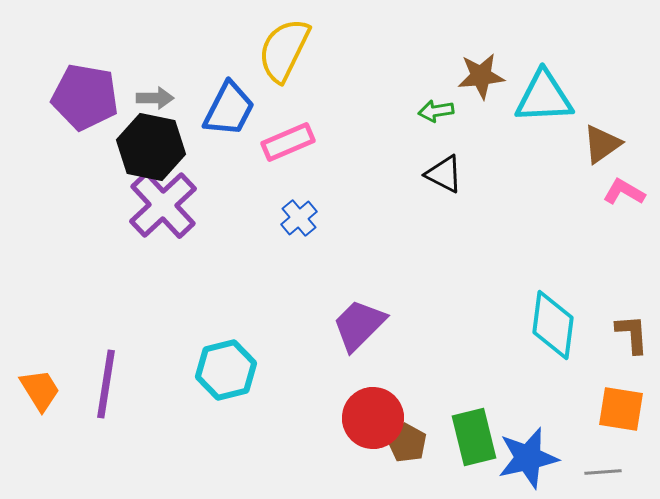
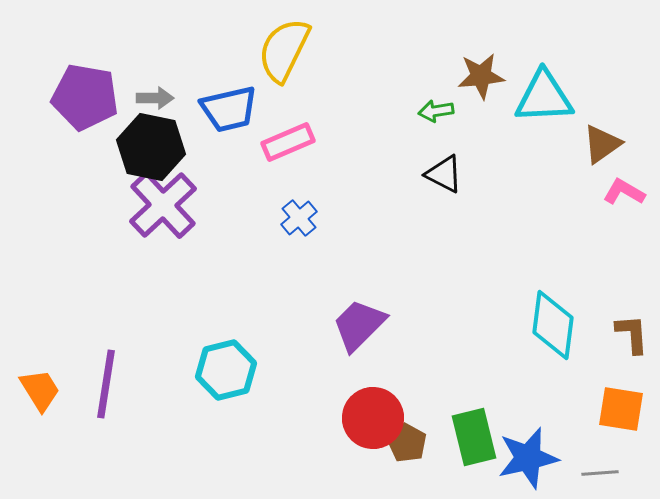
blue trapezoid: rotated 50 degrees clockwise
gray line: moved 3 px left, 1 px down
